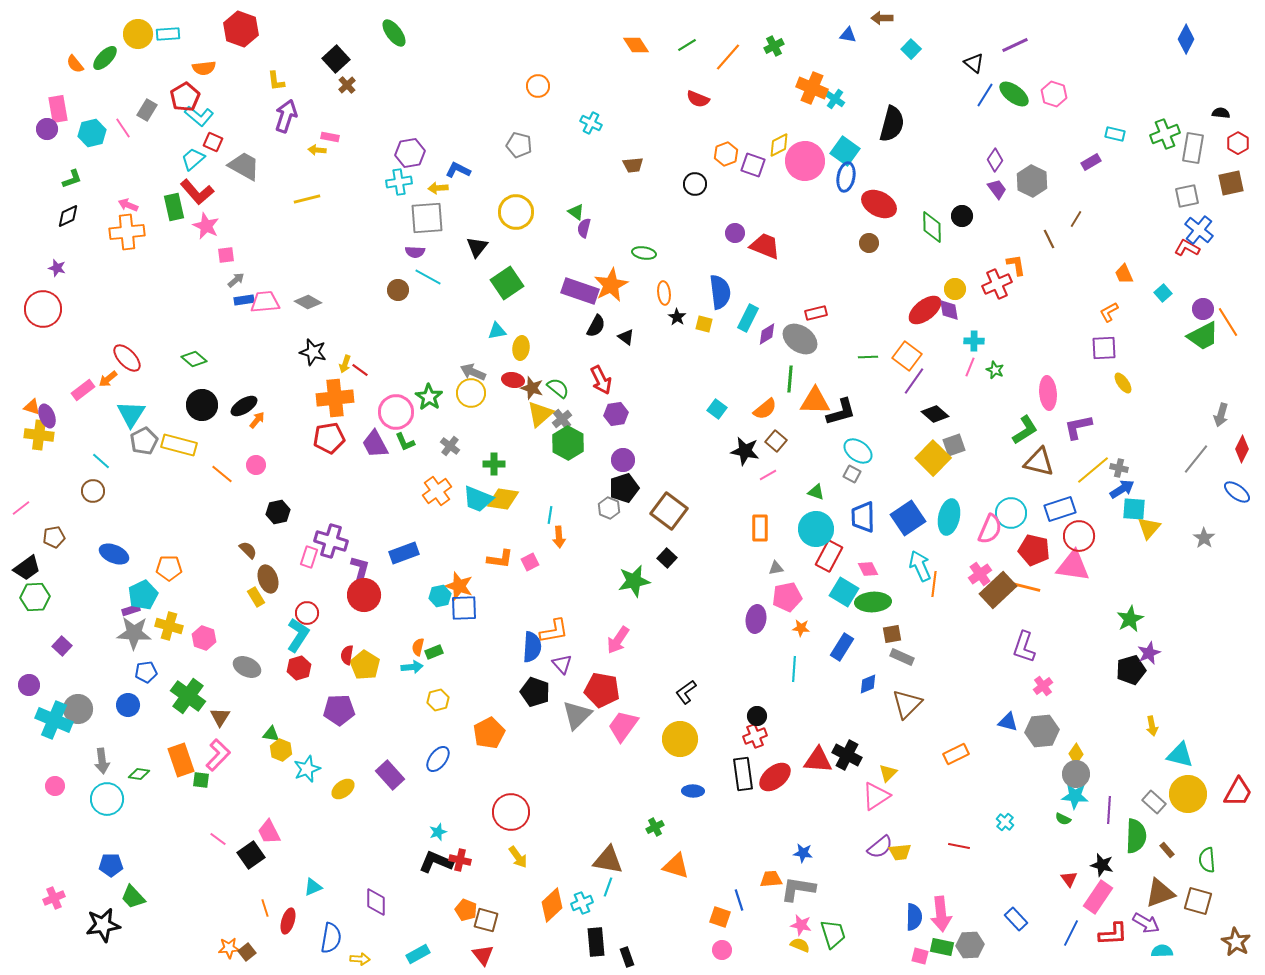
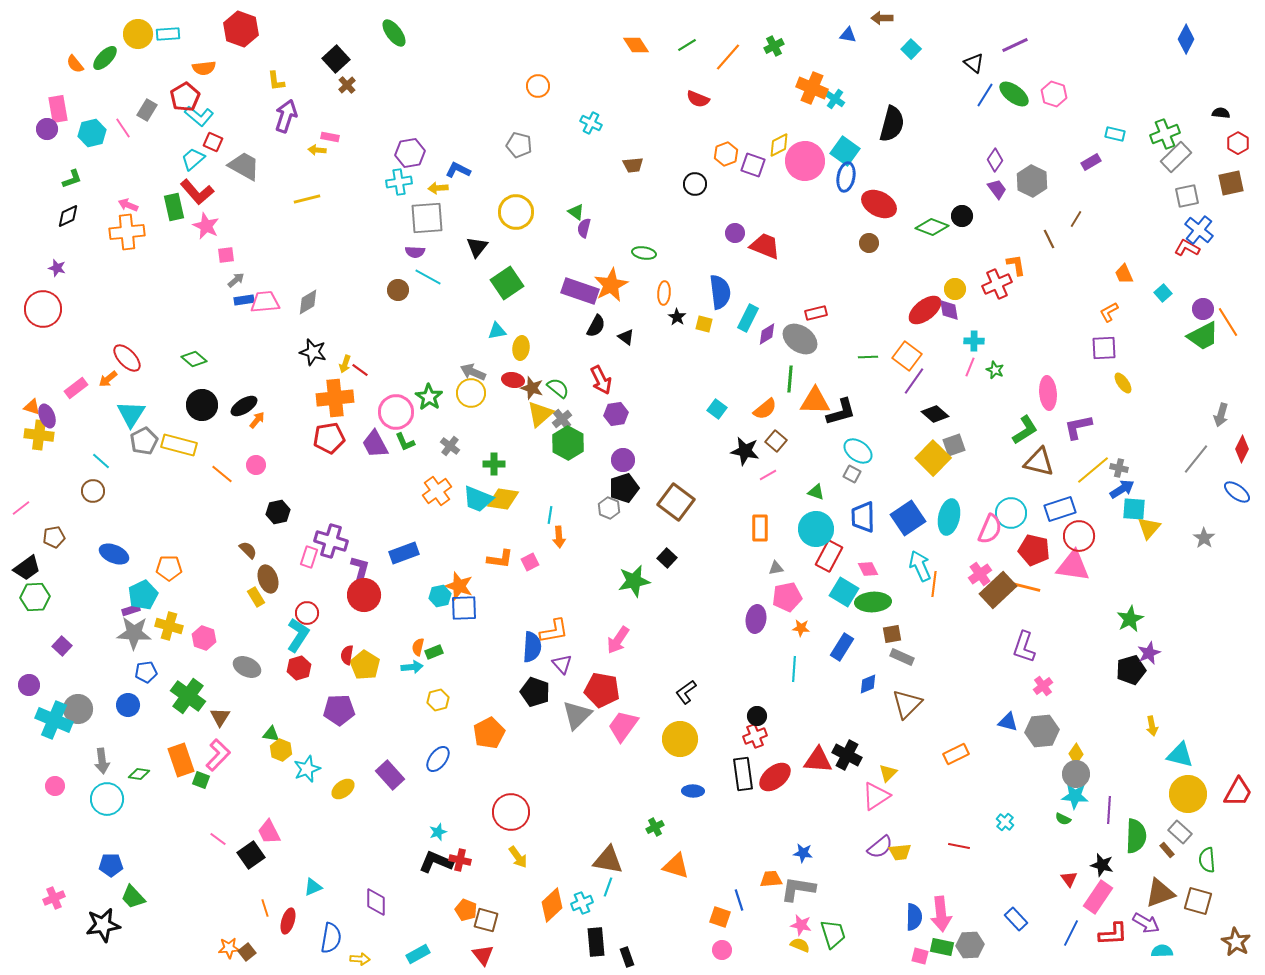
gray rectangle at (1193, 148): moved 17 px left, 9 px down; rotated 36 degrees clockwise
green diamond at (932, 227): rotated 68 degrees counterclockwise
orange ellipse at (664, 293): rotated 10 degrees clockwise
gray diamond at (308, 302): rotated 60 degrees counterclockwise
pink rectangle at (83, 390): moved 7 px left, 2 px up
brown square at (669, 511): moved 7 px right, 9 px up
green square at (201, 780): rotated 12 degrees clockwise
gray rectangle at (1154, 802): moved 26 px right, 30 px down
